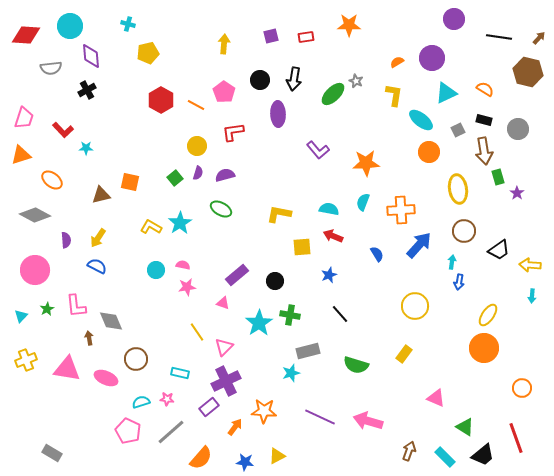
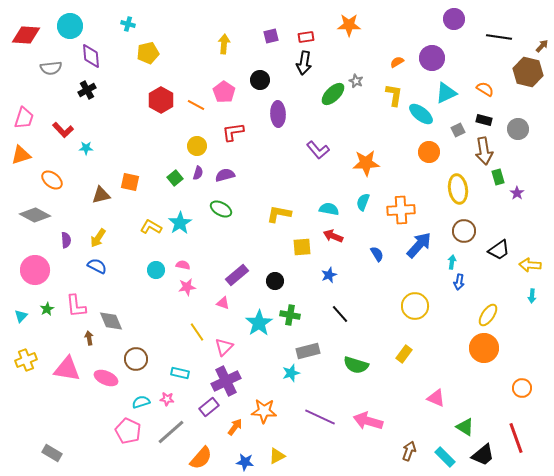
brown arrow at (539, 38): moved 3 px right, 8 px down
black arrow at (294, 79): moved 10 px right, 16 px up
cyan ellipse at (421, 120): moved 6 px up
